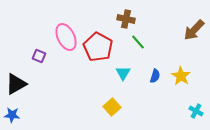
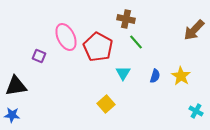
green line: moved 2 px left
black triangle: moved 2 px down; rotated 20 degrees clockwise
yellow square: moved 6 px left, 3 px up
